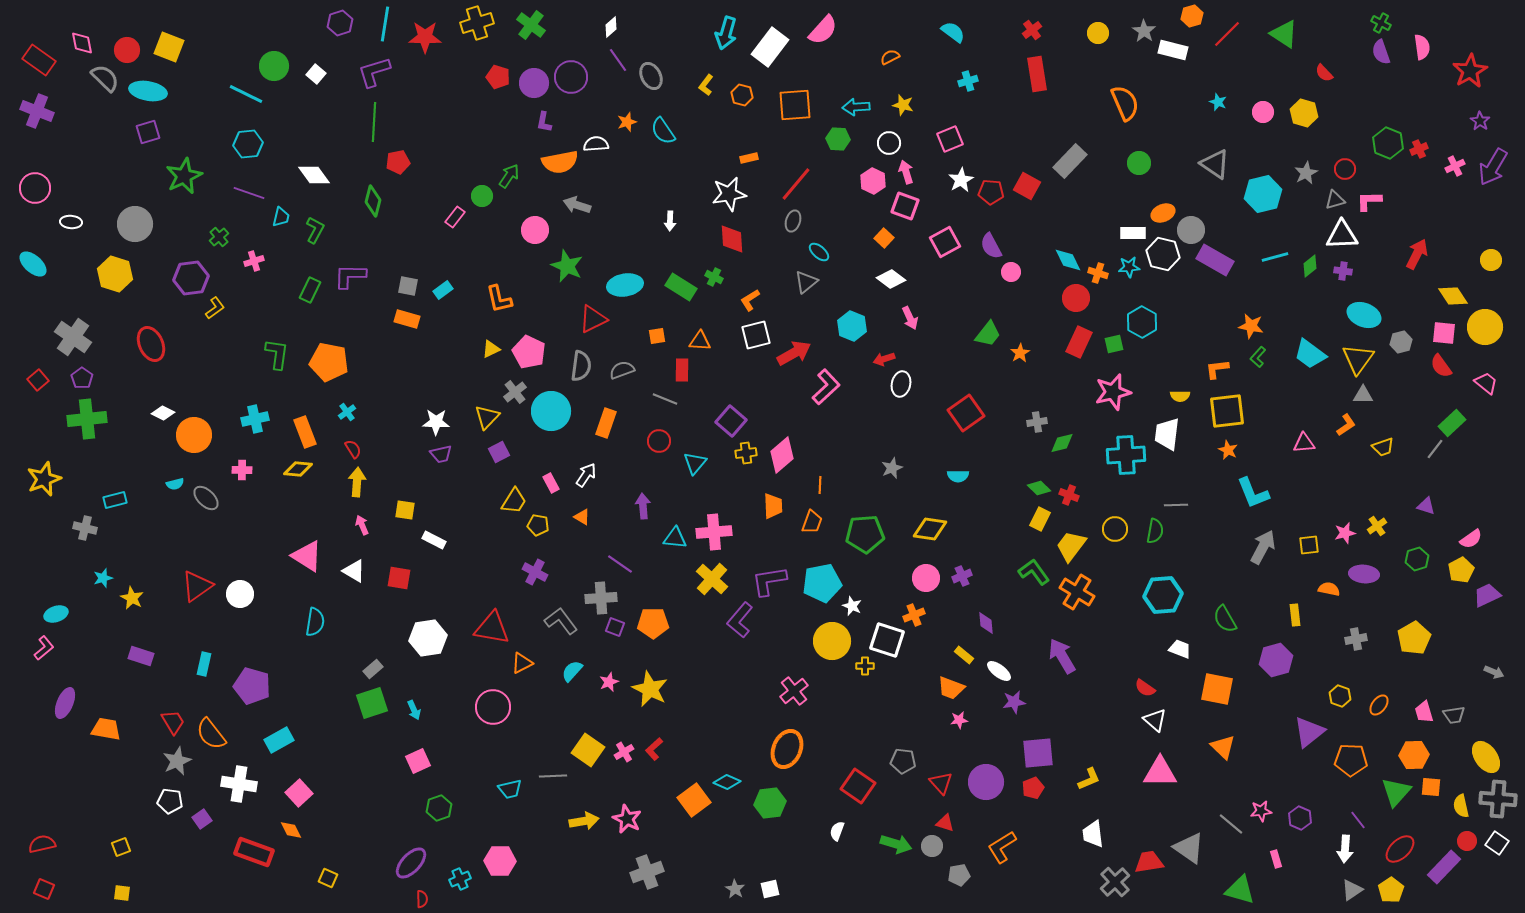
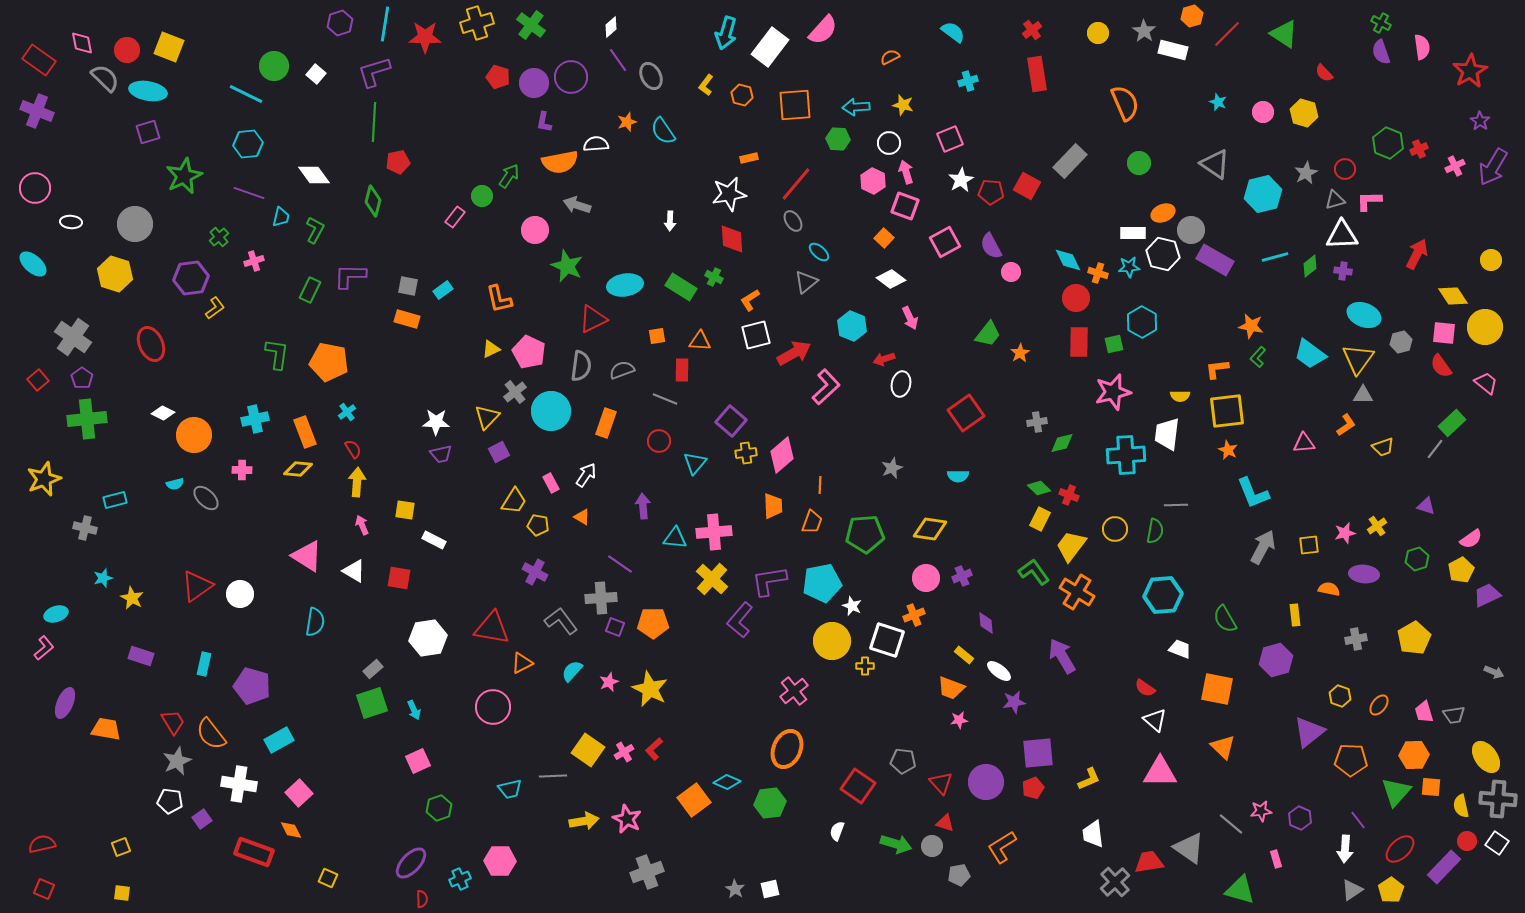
gray ellipse at (793, 221): rotated 50 degrees counterclockwise
red rectangle at (1079, 342): rotated 24 degrees counterclockwise
